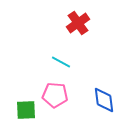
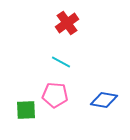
red cross: moved 11 px left
blue diamond: rotated 72 degrees counterclockwise
